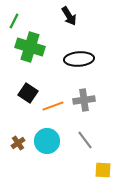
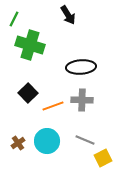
black arrow: moved 1 px left, 1 px up
green line: moved 2 px up
green cross: moved 2 px up
black ellipse: moved 2 px right, 8 px down
black square: rotated 12 degrees clockwise
gray cross: moved 2 px left; rotated 10 degrees clockwise
gray line: rotated 30 degrees counterclockwise
yellow square: moved 12 px up; rotated 30 degrees counterclockwise
